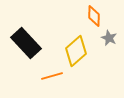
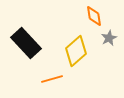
orange diamond: rotated 10 degrees counterclockwise
gray star: rotated 21 degrees clockwise
orange line: moved 3 px down
